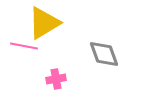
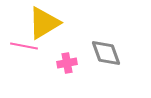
gray diamond: moved 2 px right, 1 px up
pink cross: moved 11 px right, 16 px up
